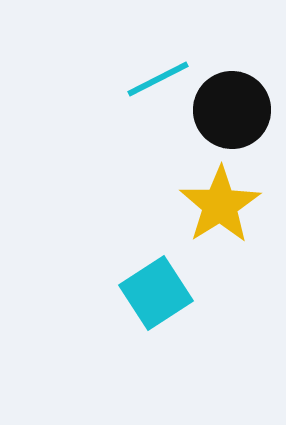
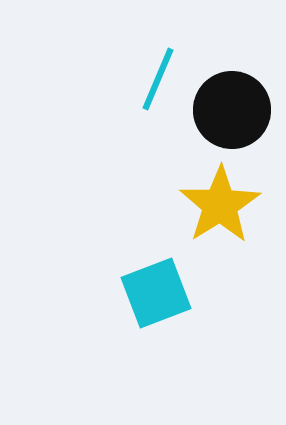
cyan line: rotated 40 degrees counterclockwise
cyan square: rotated 12 degrees clockwise
